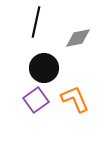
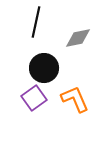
purple square: moved 2 px left, 2 px up
